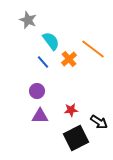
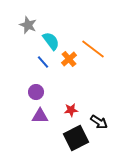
gray star: moved 5 px down
purple circle: moved 1 px left, 1 px down
